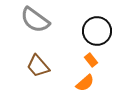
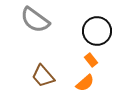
brown trapezoid: moved 5 px right, 10 px down
